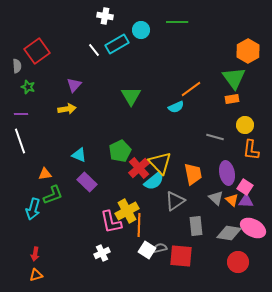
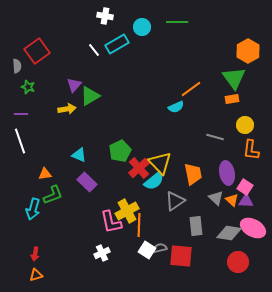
cyan circle at (141, 30): moved 1 px right, 3 px up
green triangle at (131, 96): moved 41 px left; rotated 30 degrees clockwise
